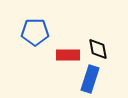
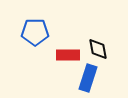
blue rectangle: moved 2 px left, 1 px up
